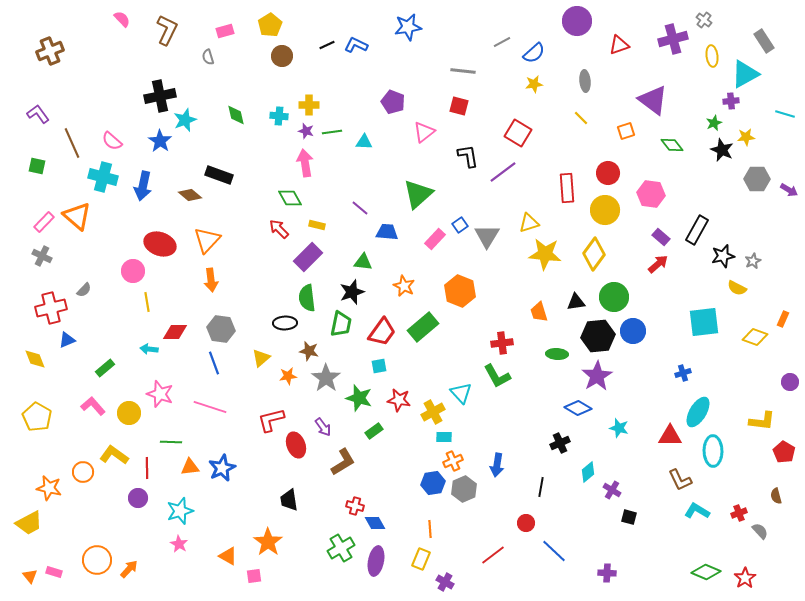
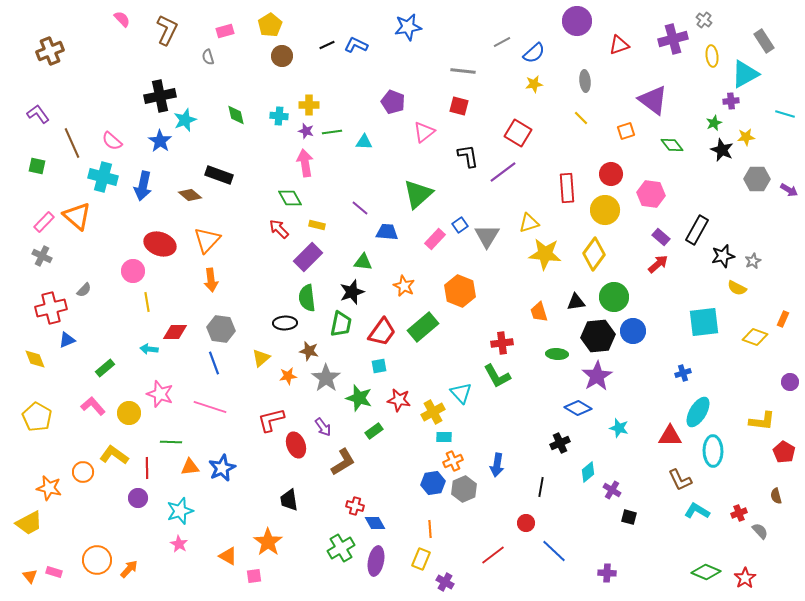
red circle at (608, 173): moved 3 px right, 1 px down
